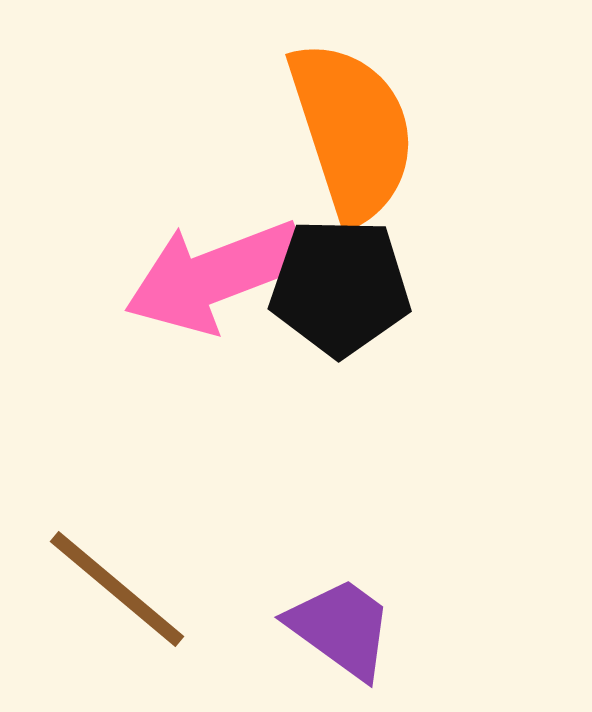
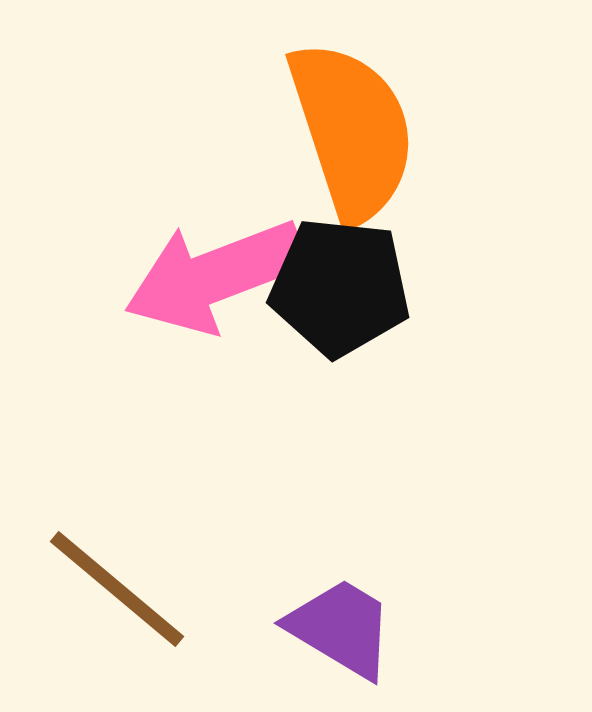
black pentagon: rotated 5 degrees clockwise
purple trapezoid: rotated 5 degrees counterclockwise
